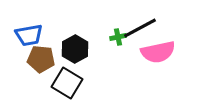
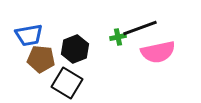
black line: rotated 8 degrees clockwise
black hexagon: rotated 8 degrees clockwise
